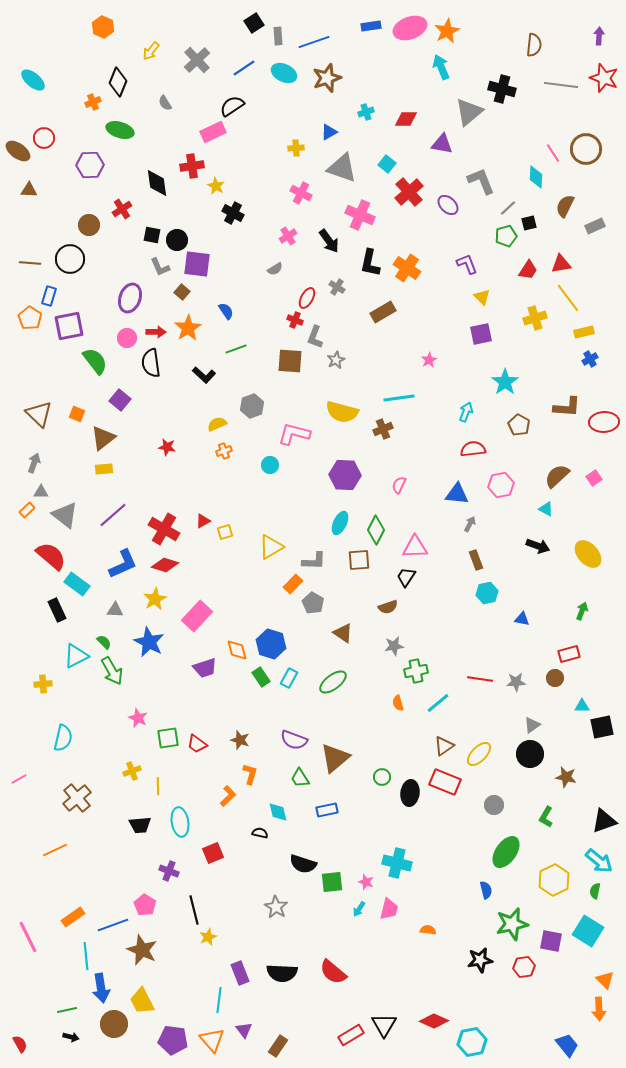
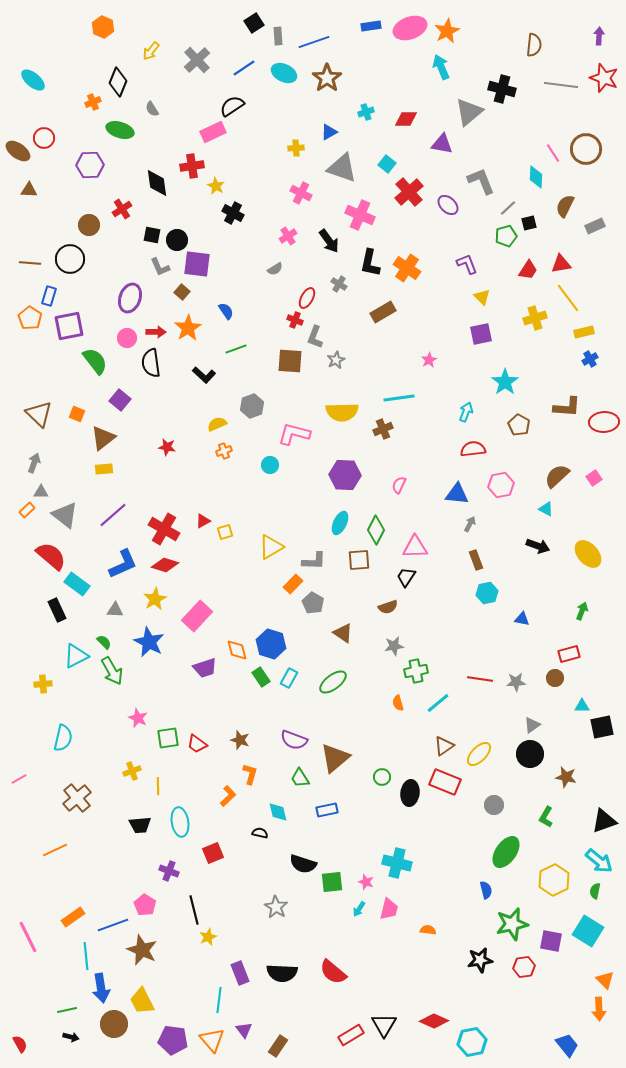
brown star at (327, 78): rotated 16 degrees counterclockwise
gray semicircle at (165, 103): moved 13 px left, 6 px down
gray cross at (337, 287): moved 2 px right, 3 px up
yellow semicircle at (342, 412): rotated 16 degrees counterclockwise
